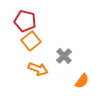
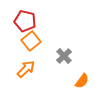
orange arrow: moved 12 px left; rotated 66 degrees counterclockwise
